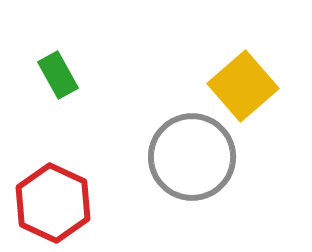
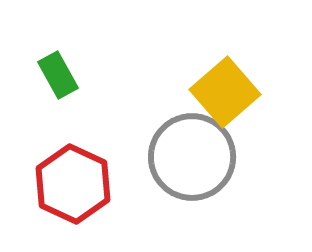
yellow square: moved 18 px left, 6 px down
red hexagon: moved 20 px right, 19 px up
